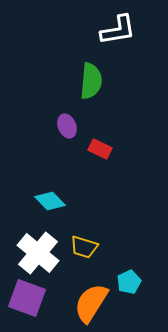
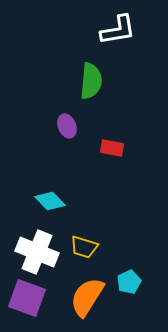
red rectangle: moved 12 px right, 1 px up; rotated 15 degrees counterclockwise
white cross: moved 1 px left, 1 px up; rotated 18 degrees counterclockwise
orange semicircle: moved 4 px left, 6 px up
